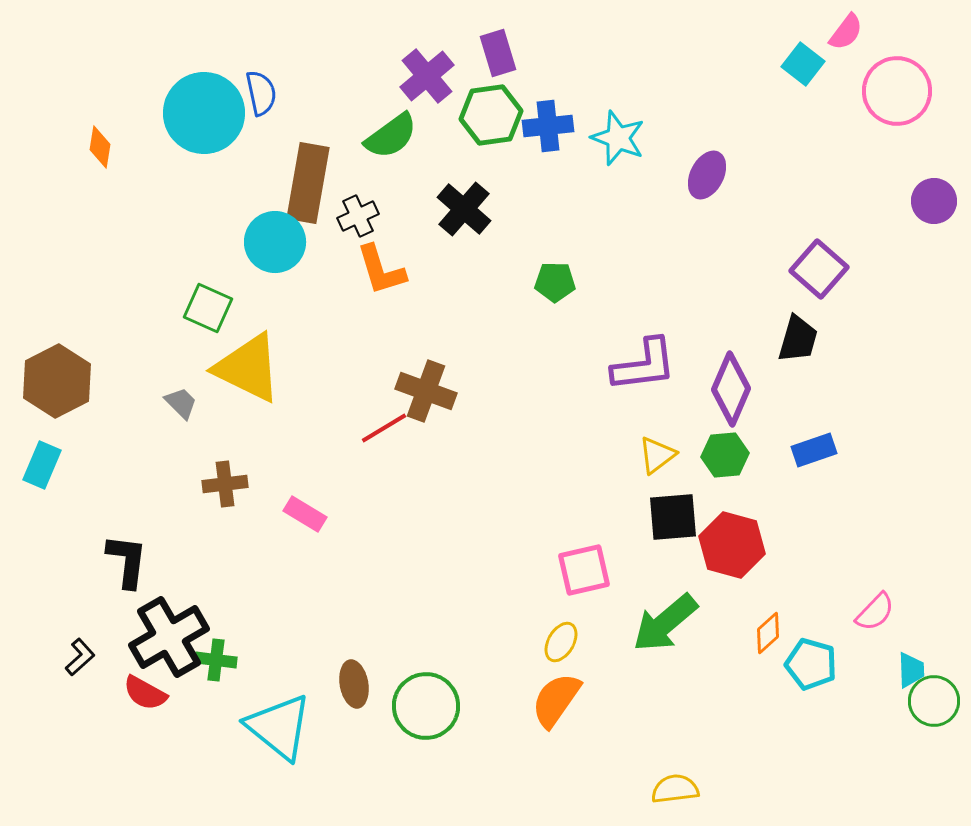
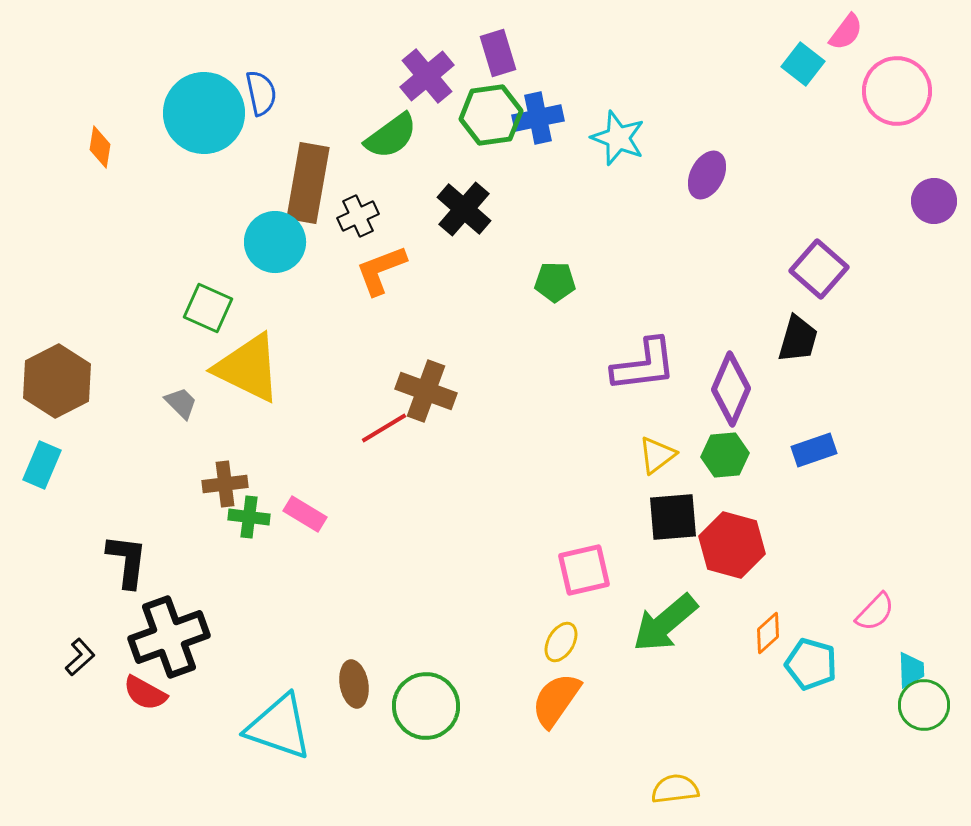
blue cross at (548, 126): moved 10 px left, 8 px up; rotated 6 degrees counterclockwise
orange L-shape at (381, 270): rotated 86 degrees clockwise
black cross at (169, 637): rotated 10 degrees clockwise
green cross at (216, 660): moved 33 px right, 143 px up
green circle at (934, 701): moved 10 px left, 4 px down
cyan triangle at (279, 727): rotated 20 degrees counterclockwise
